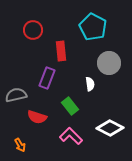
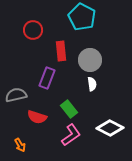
cyan pentagon: moved 11 px left, 10 px up
gray circle: moved 19 px left, 3 px up
white semicircle: moved 2 px right
green rectangle: moved 1 px left, 3 px down
pink L-shape: moved 1 px up; rotated 100 degrees clockwise
